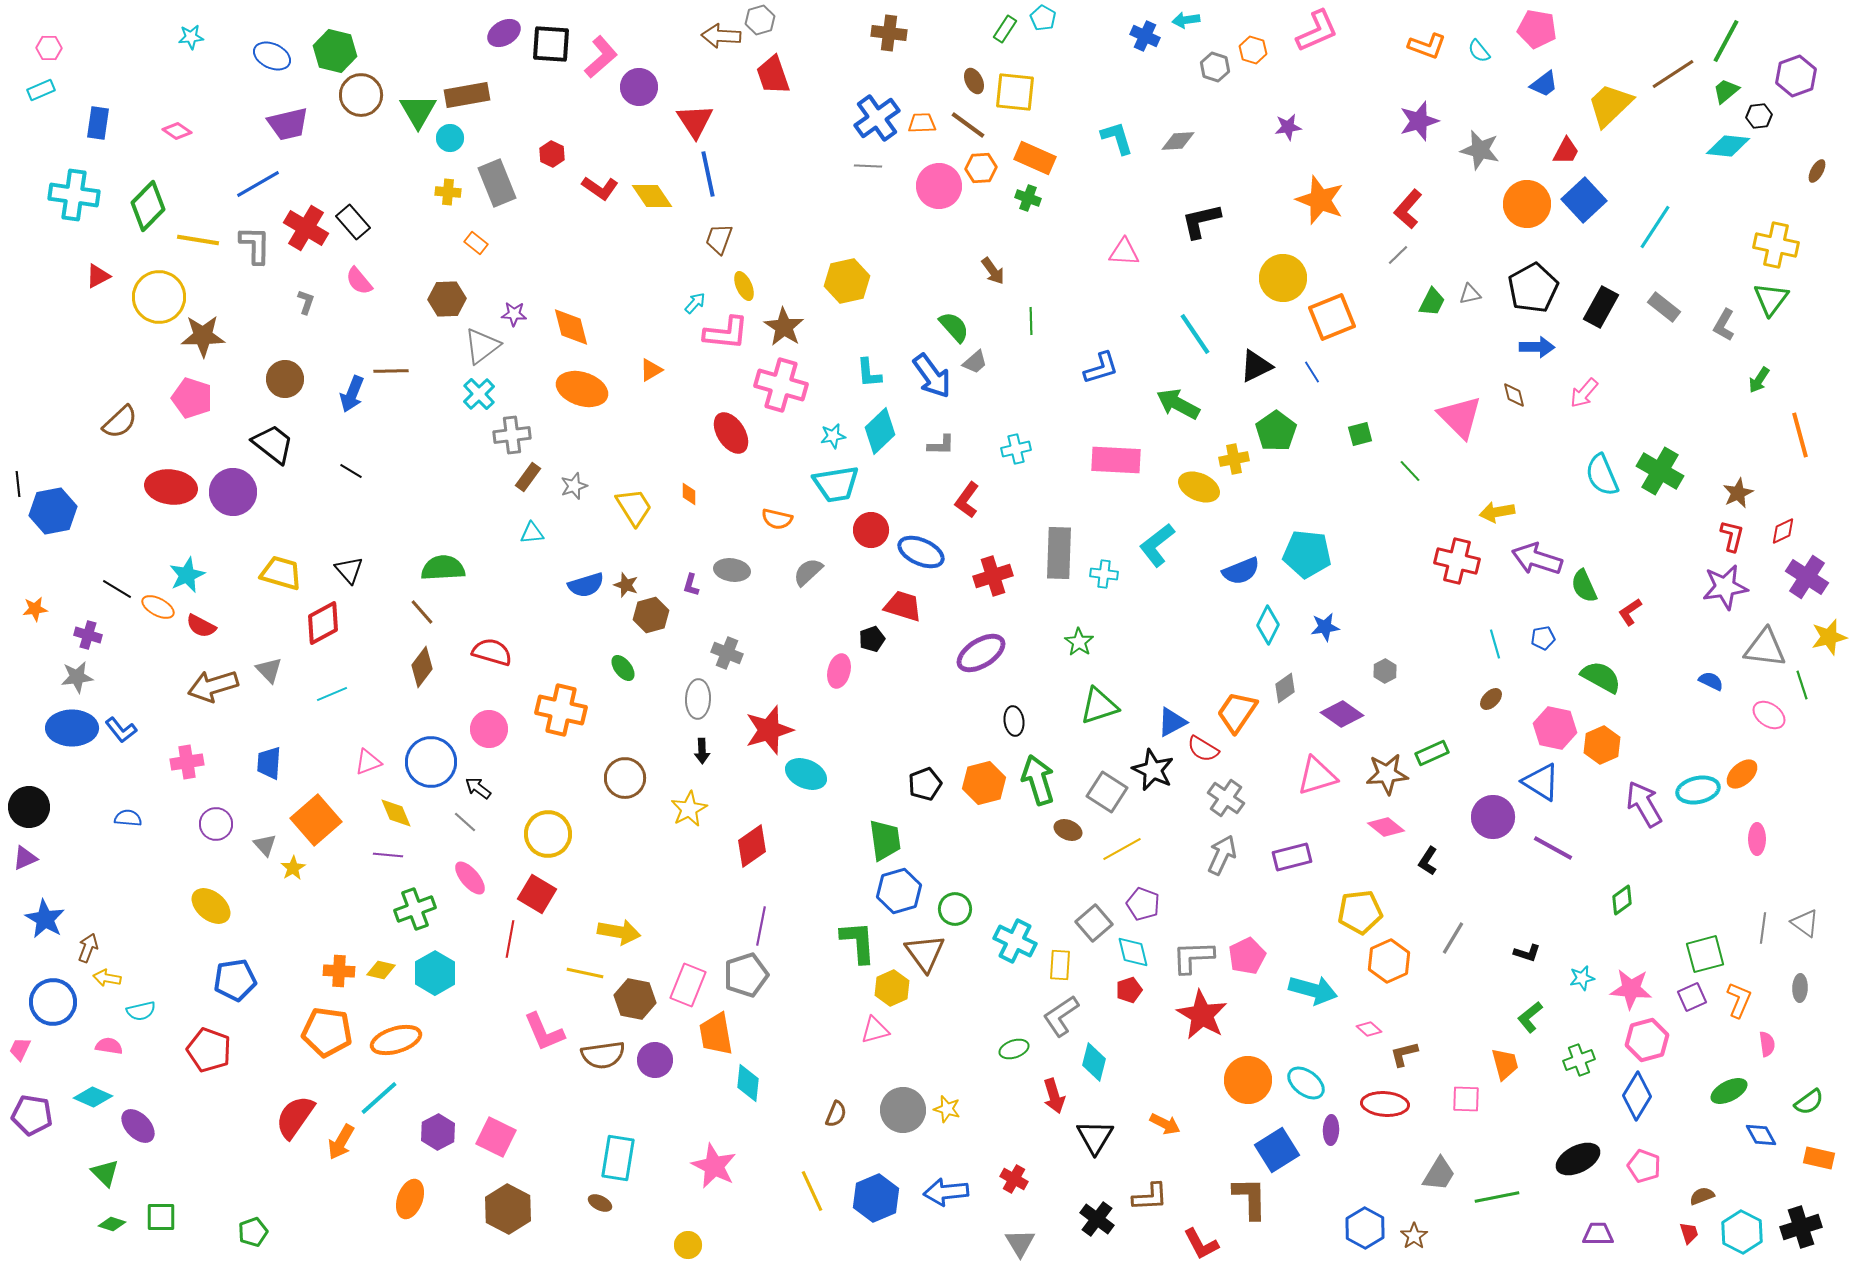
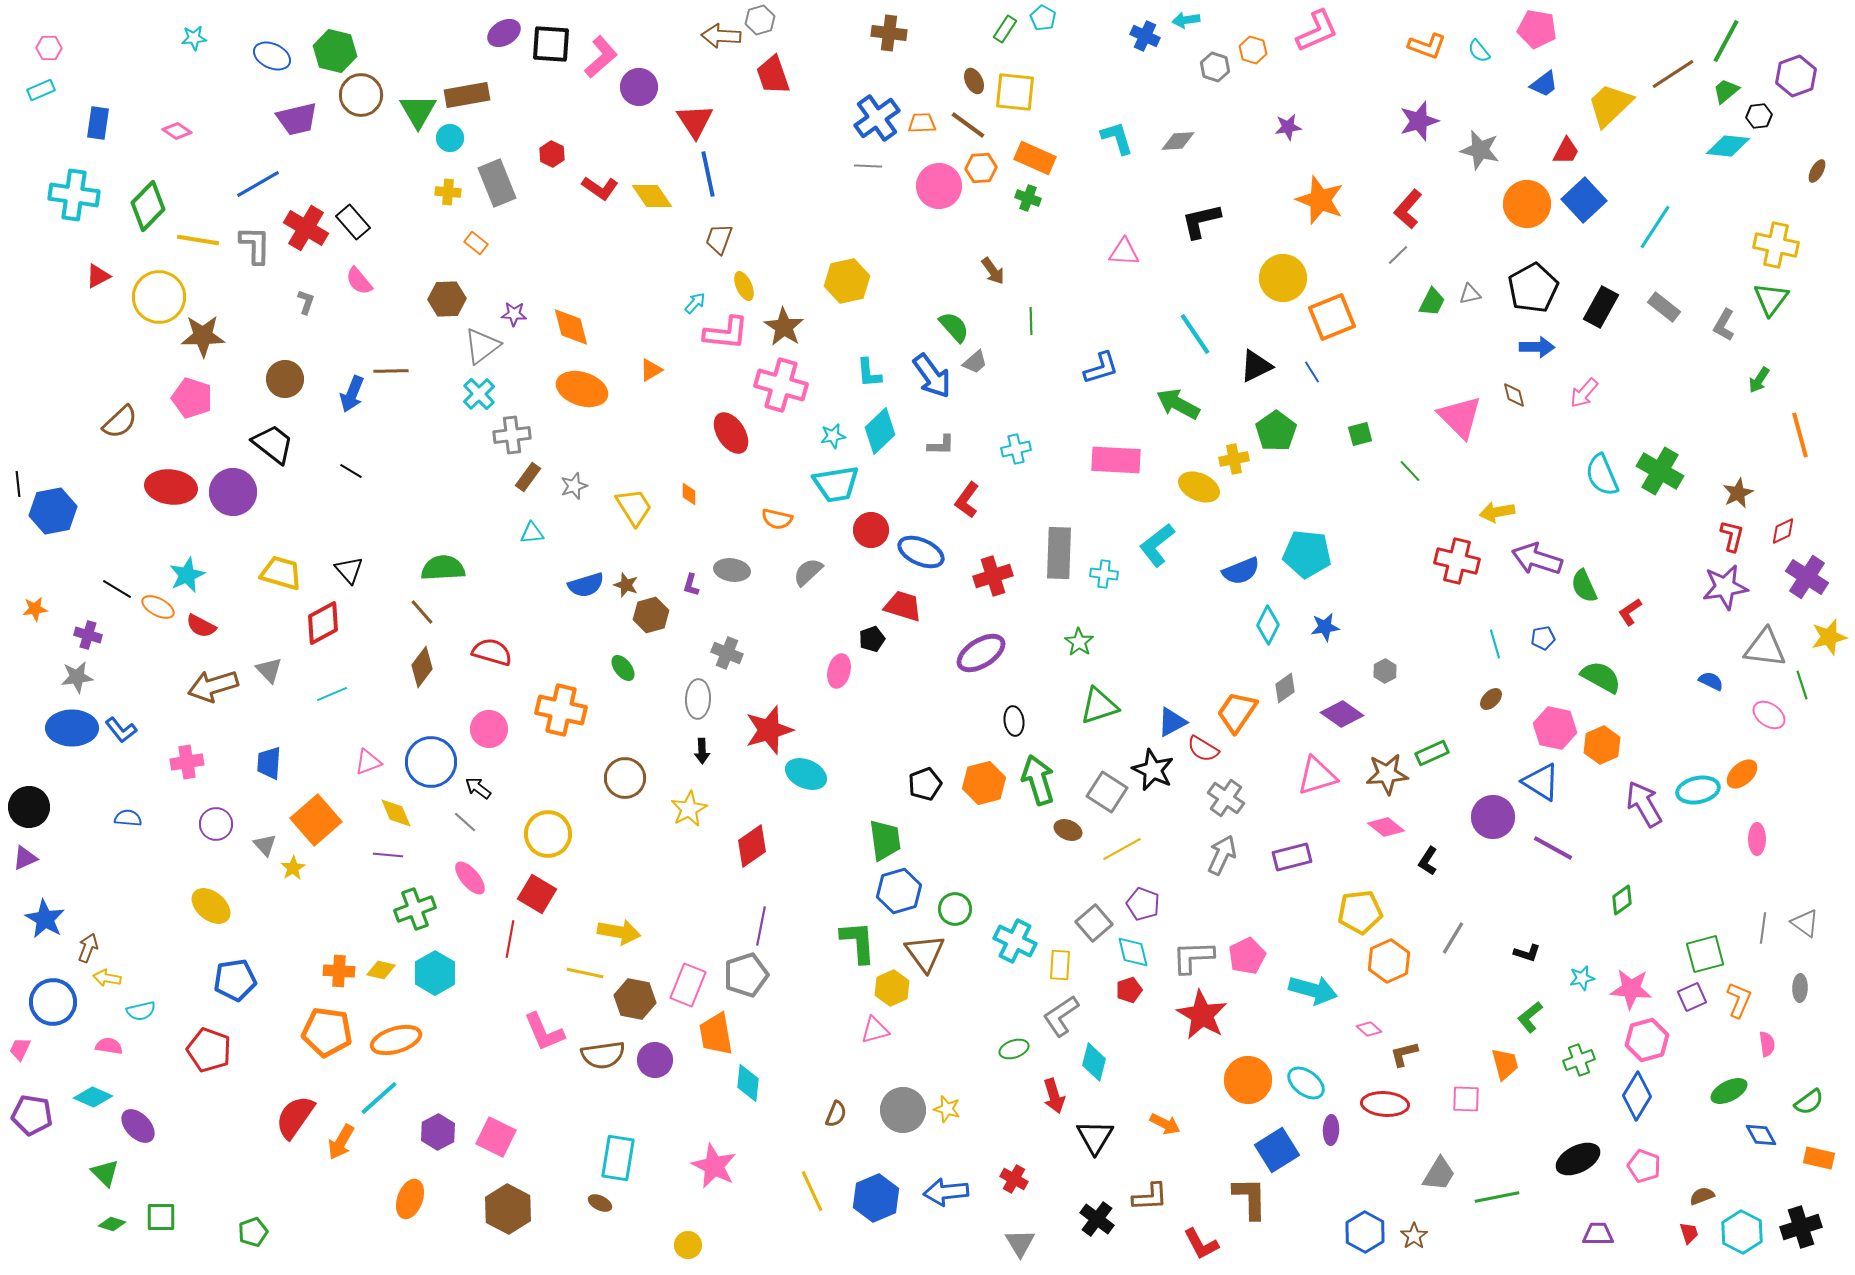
cyan star at (191, 37): moved 3 px right, 1 px down
purple trapezoid at (288, 124): moved 9 px right, 5 px up
blue hexagon at (1365, 1228): moved 4 px down
